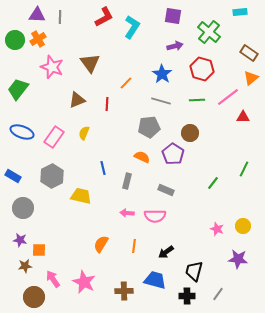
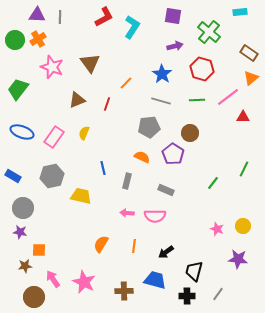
red line at (107, 104): rotated 16 degrees clockwise
gray hexagon at (52, 176): rotated 15 degrees clockwise
purple star at (20, 240): moved 8 px up
